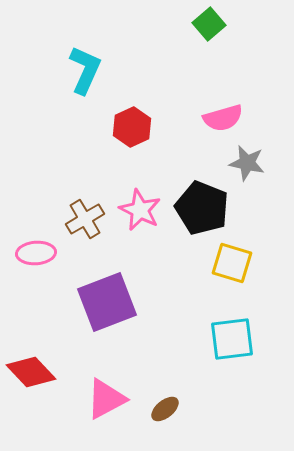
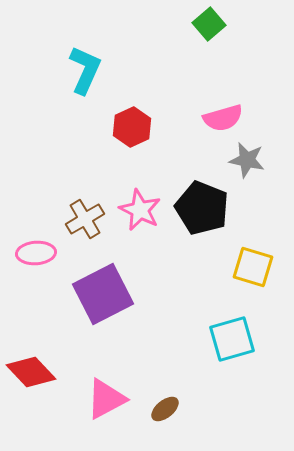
gray star: moved 3 px up
yellow square: moved 21 px right, 4 px down
purple square: moved 4 px left, 8 px up; rotated 6 degrees counterclockwise
cyan square: rotated 9 degrees counterclockwise
